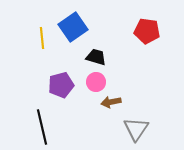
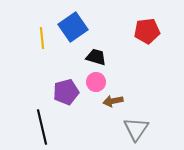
red pentagon: rotated 15 degrees counterclockwise
purple pentagon: moved 5 px right, 7 px down
brown arrow: moved 2 px right, 1 px up
